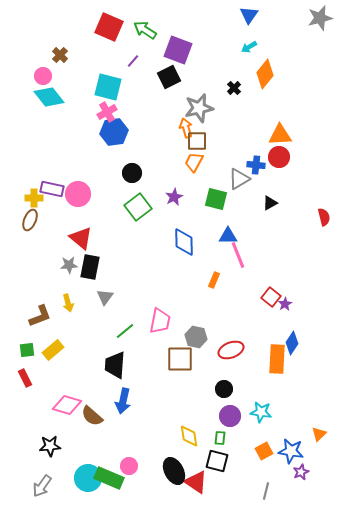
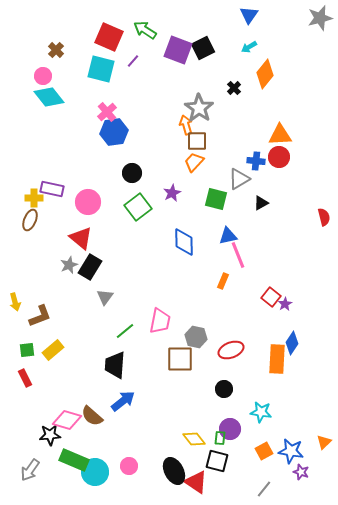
red square at (109, 27): moved 10 px down
brown cross at (60, 55): moved 4 px left, 5 px up
black square at (169, 77): moved 34 px right, 29 px up
cyan square at (108, 87): moved 7 px left, 18 px up
gray star at (199, 108): rotated 24 degrees counterclockwise
pink cross at (107, 112): rotated 12 degrees counterclockwise
orange arrow at (186, 128): moved 3 px up
orange trapezoid at (194, 162): rotated 15 degrees clockwise
blue cross at (256, 165): moved 4 px up
pink circle at (78, 194): moved 10 px right, 8 px down
purple star at (174, 197): moved 2 px left, 4 px up
black triangle at (270, 203): moved 9 px left
blue triangle at (228, 236): rotated 12 degrees counterclockwise
gray star at (69, 265): rotated 18 degrees counterclockwise
black rectangle at (90, 267): rotated 20 degrees clockwise
orange rectangle at (214, 280): moved 9 px right, 1 px down
yellow arrow at (68, 303): moved 53 px left, 1 px up
blue arrow at (123, 401): rotated 140 degrees counterclockwise
pink diamond at (67, 405): moved 15 px down
purple circle at (230, 416): moved 13 px down
orange triangle at (319, 434): moved 5 px right, 8 px down
yellow diamond at (189, 436): moved 5 px right, 3 px down; rotated 30 degrees counterclockwise
black star at (50, 446): moved 11 px up
purple star at (301, 472): rotated 28 degrees counterclockwise
cyan circle at (88, 478): moved 7 px right, 6 px up
green rectangle at (109, 478): moved 35 px left, 18 px up
gray arrow at (42, 486): moved 12 px left, 16 px up
gray line at (266, 491): moved 2 px left, 2 px up; rotated 24 degrees clockwise
